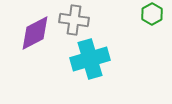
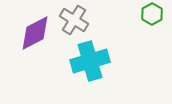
gray cross: rotated 24 degrees clockwise
cyan cross: moved 2 px down
